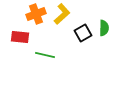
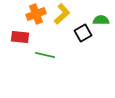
green semicircle: moved 3 px left, 8 px up; rotated 91 degrees counterclockwise
